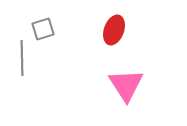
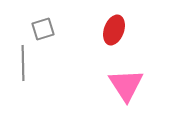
gray line: moved 1 px right, 5 px down
